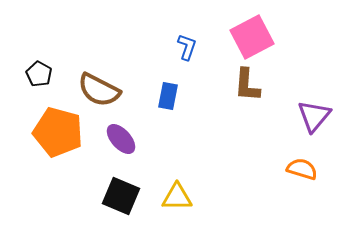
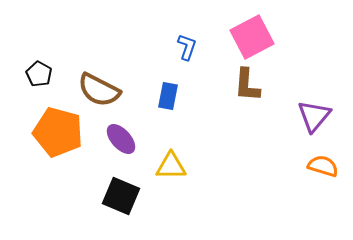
orange semicircle: moved 21 px right, 3 px up
yellow triangle: moved 6 px left, 31 px up
